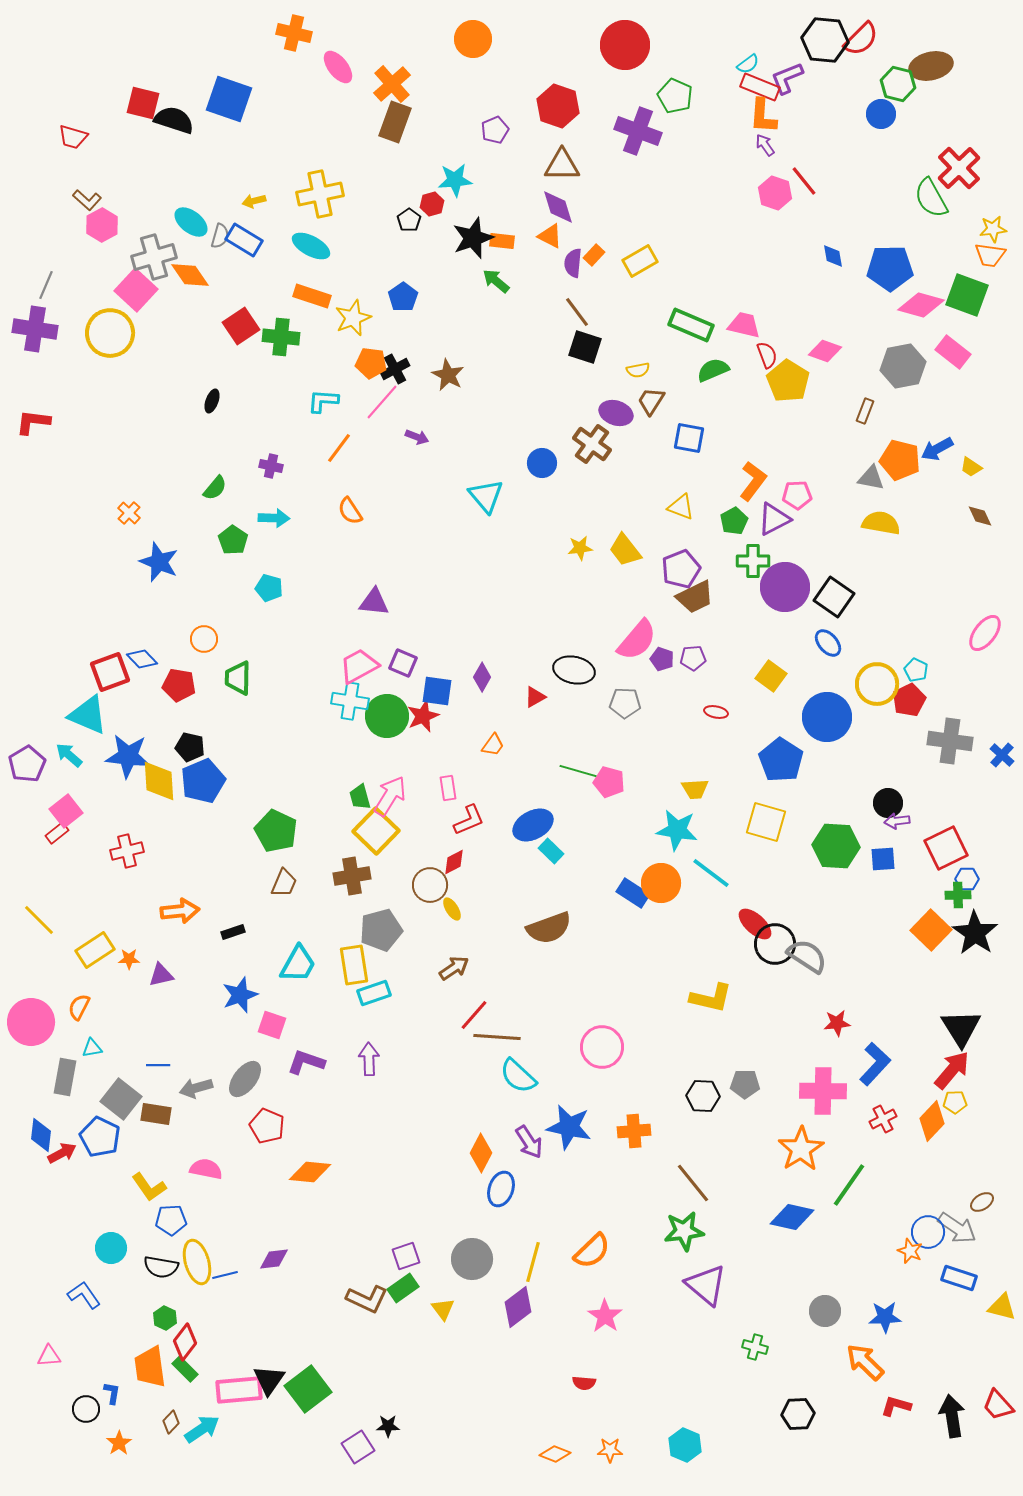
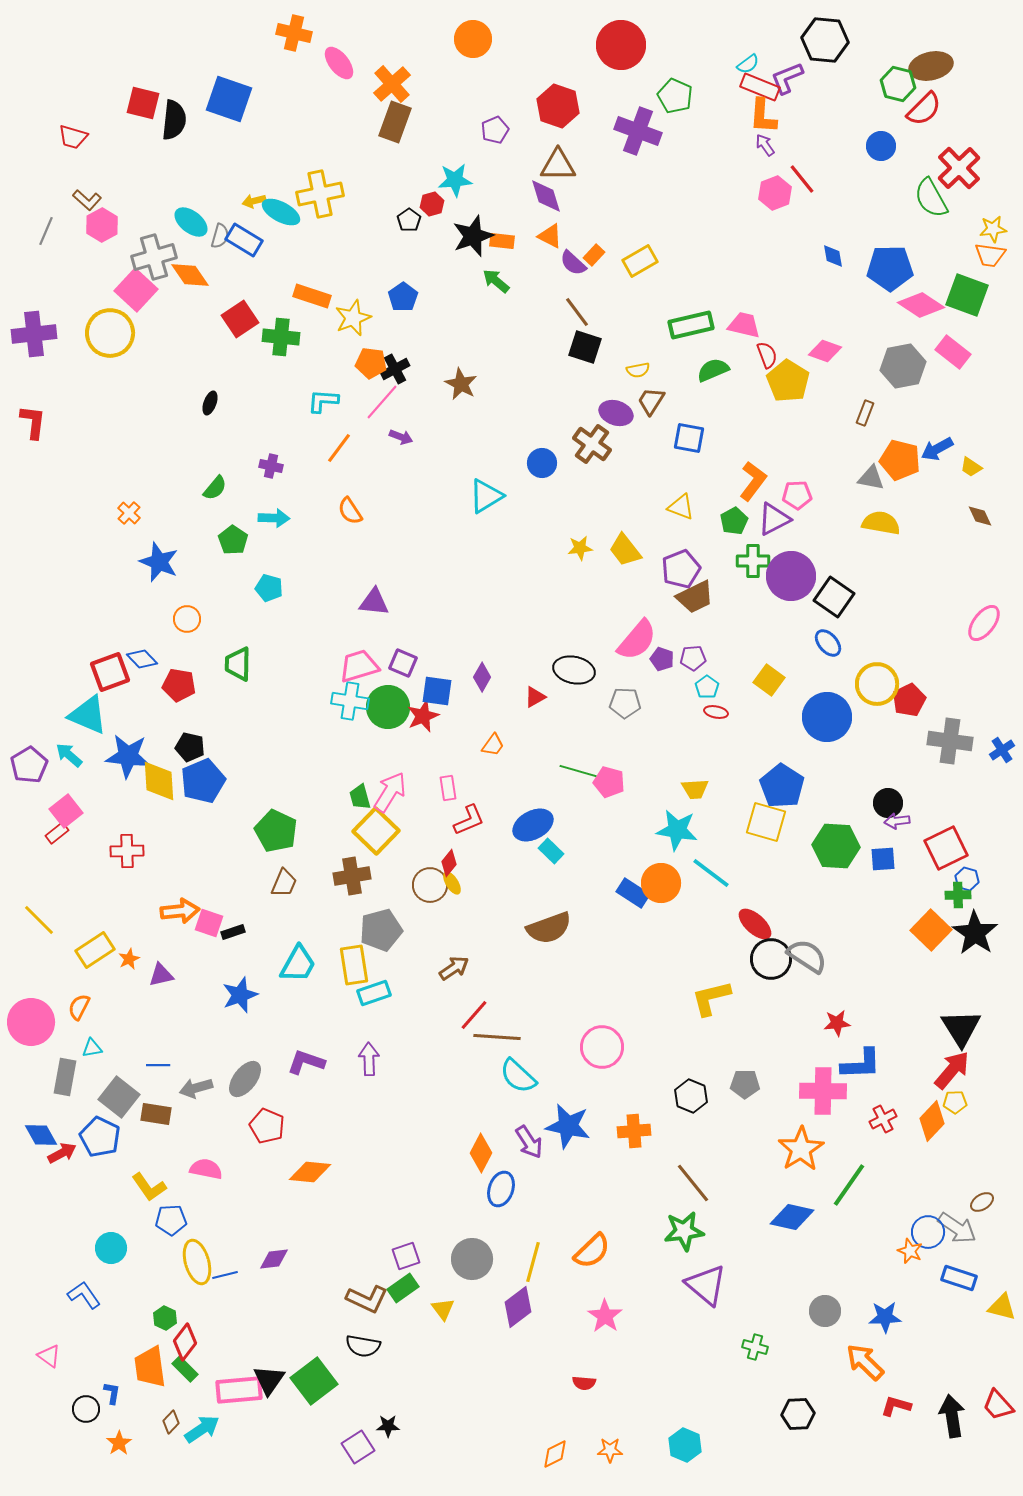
red semicircle at (861, 39): moved 63 px right, 70 px down
red circle at (625, 45): moved 4 px left
pink ellipse at (338, 67): moved 1 px right, 4 px up
blue circle at (881, 114): moved 32 px down
black semicircle at (174, 120): rotated 78 degrees clockwise
brown triangle at (562, 165): moved 4 px left
red line at (804, 181): moved 2 px left, 2 px up
pink hexagon at (775, 193): rotated 20 degrees clockwise
purple diamond at (558, 207): moved 12 px left, 11 px up
black star at (473, 238): moved 2 px up
cyan ellipse at (311, 246): moved 30 px left, 34 px up
purple semicircle at (573, 263): rotated 52 degrees counterclockwise
gray line at (46, 285): moved 54 px up
pink diamond at (921, 305): rotated 18 degrees clockwise
green rectangle at (691, 325): rotated 36 degrees counterclockwise
red square at (241, 326): moved 1 px left, 7 px up
purple cross at (35, 329): moved 1 px left, 5 px down; rotated 15 degrees counterclockwise
brown star at (448, 375): moved 13 px right, 9 px down
black ellipse at (212, 401): moved 2 px left, 2 px down
brown rectangle at (865, 411): moved 2 px down
red L-shape at (33, 422): rotated 90 degrees clockwise
purple arrow at (417, 437): moved 16 px left
cyan triangle at (486, 496): rotated 39 degrees clockwise
purple circle at (785, 587): moved 6 px right, 11 px up
pink ellipse at (985, 633): moved 1 px left, 10 px up
orange circle at (204, 639): moved 17 px left, 20 px up
pink trapezoid at (359, 666): rotated 12 degrees clockwise
cyan pentagon at (916, 670): moved 209 px left, 17 px down; rotated 10 degrees clockwise
yellow square at (771, 676): moved 2 px left, 4 px down
green trapezoid at (238, 678): moved 14 px up
green circle at (387, 716): moved 1 px right, 9 px up
blue cross at (1002, 755): moved 5 px up; rotated 15 degrees clockwise
blue pentagon at (781, 760): moved 1 px right, 26 px down
purple pentagon at (27, 764): moved 2 px right, 1 px down
pink arrow at (390, 796): moved 4 px up
red cross at (127, 851): rotated 12 degrees clockwise
red diamond at (454, 862): moved 5 px left, 1 px down; rotated 24 degrees counterclockwise
blue hexagon at (967, 879): rotated 15 degrees clockwise
yellow ellipse at (452, 909): moved 26 px up
black circle at (775, 944): moved 4 px left, 15 px down
orange star at (129, 959): rotated 25 degrees counterclockwise
yellow L-shape at (711, 998): rotated 153 degrees clockwise
pink square at (272, 1025): moved 63 px left, 102 px up
blue L-shape at (875, 1064): moved 14 px left; rotated 45 degrees clockwise
black hexagon at (703, 1096): moved 12 px left; rotated 20 degrees clockwise
gray square at (121, 1099): moved 2 px left, 2 px up
blue star at (569, 1127): moved 1 px left, 1 px up
blue diamond at (41, 1135): rotated 36 degrees counterclockwise
black semicircle at (161, 1267): moved 202 px right, 79 px down
pink triangle at (49, 1356): rotated 40 degrees clockwise
green square at (308, 1389): moved 6 px right, 8 px up
orange diamond at (555, 1454): rotated 48 degrees counterclockwise
